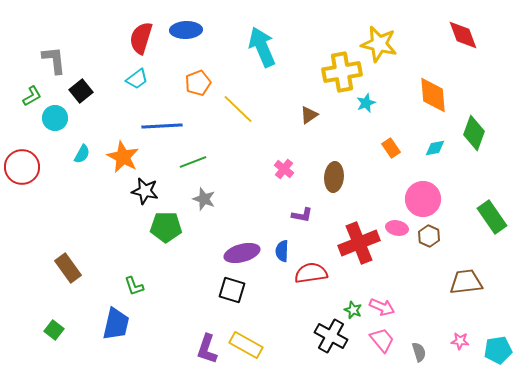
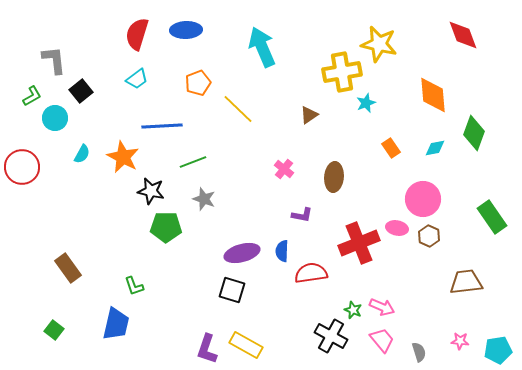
red semicircle at (141, 38): moved 4 px left, 4 px up
black star at (145, 191): moved 6 px right
